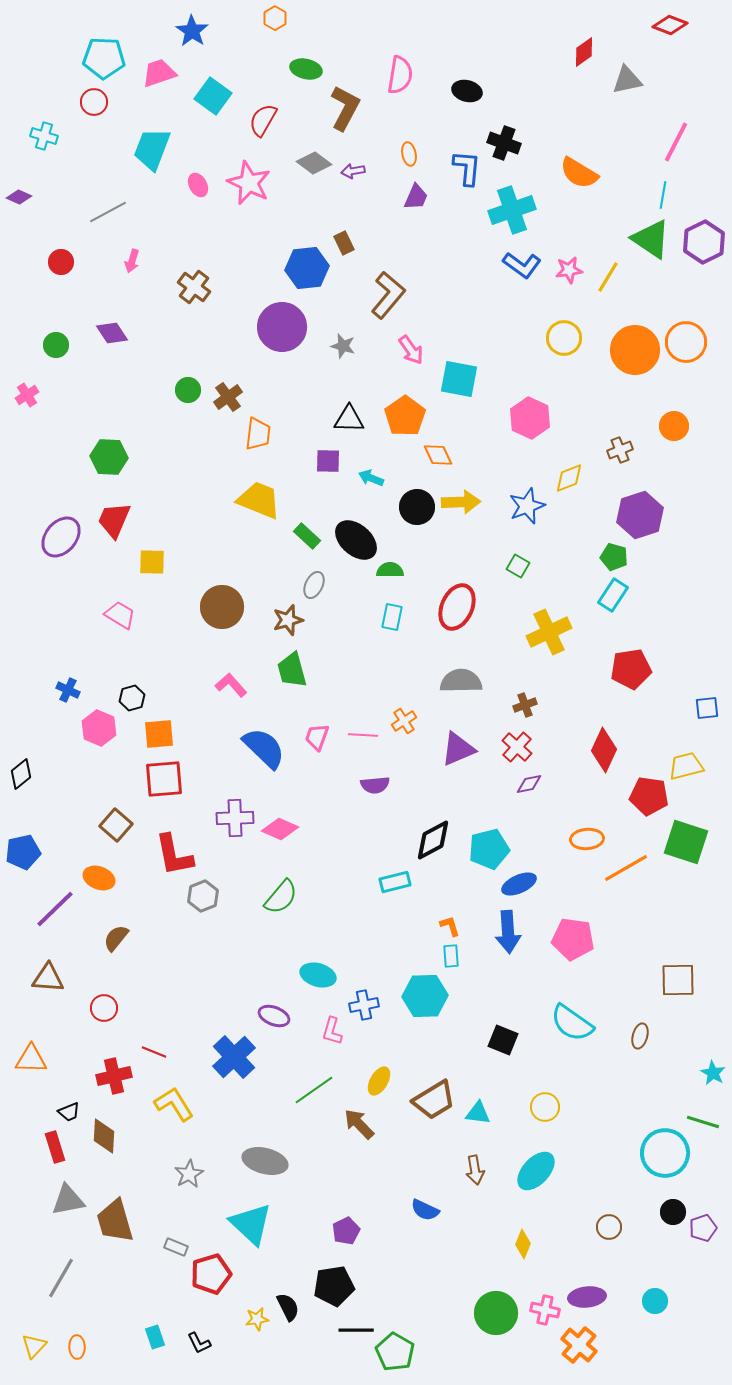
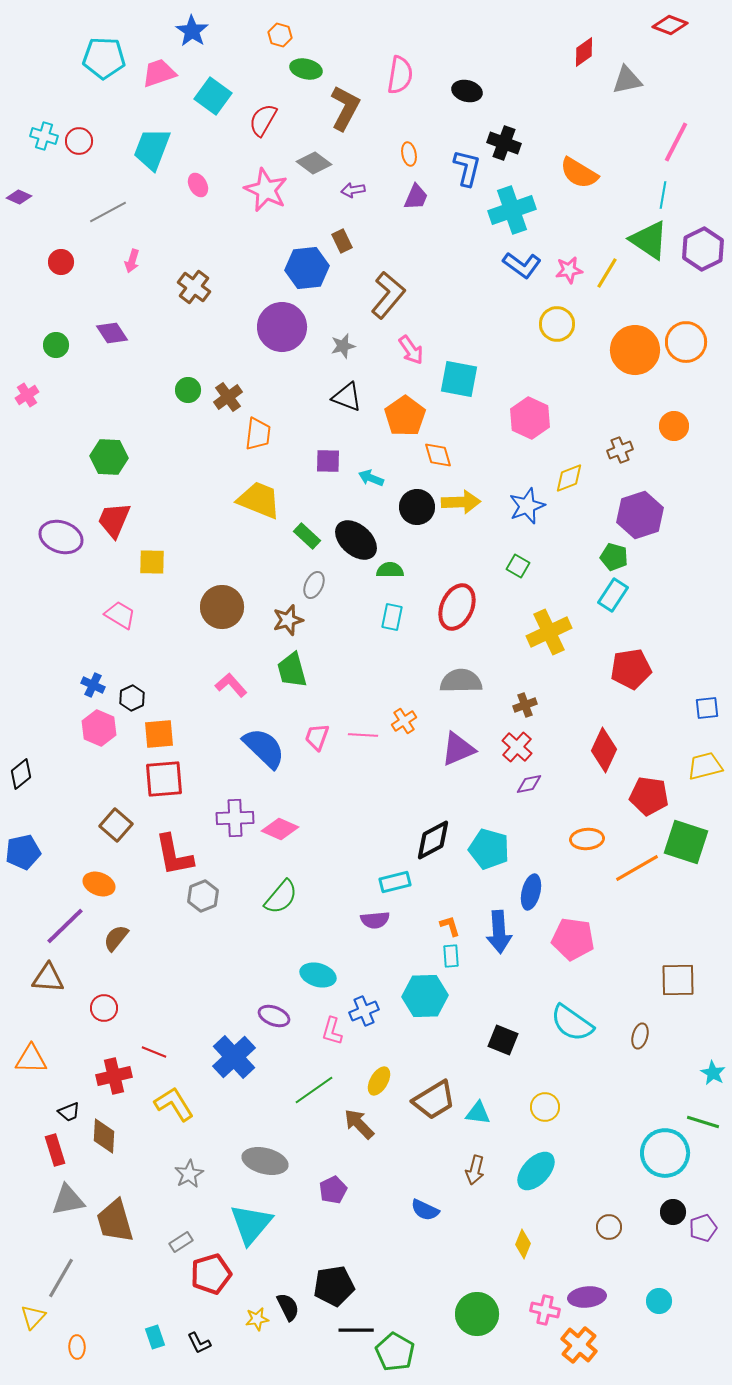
orange hexagon at (275, 18): moved 5 px right, 17 px down; rotated 15 degrees counterclockwise
red circle at (94, 102): moved 15 px left, 39 px down
blue L-shape at (467, 168): rotated 9 degrees clockwise
purple arrow at (353, 171): moved 19 px down
pink star at (249, 183): moved 17 px right, 7 px down
green triangle at (651, 239): moved 2 px left, 1 px down
purple hexagon at (704, 242): moved 1 px left, 7 px down
brown rectangle at (344, 243): moved 2 px left, 2 px up
yellow line at (608, 277): moved 1 px left, 4 px up
yellow circle at (564, 338): moved 7 px left, 14 px up
gray star at (343, 346): rotated 30 degrees counterclockwise
black triangle at (349, 419): moved 2 px left, 22 px up; rotated 20 degrees clockwise
orange diamond at (438, 455): rotated 8 degrees clockwise
purple ellipse at (61, 537): rotated 69 degrees clockwise
blue cross at (68, 690): moved 25 px right, 5 px up
black hexagon at (132, 698): rotated 10 degrees counterclockwise
yellow trapezoid at (686, 766): moved 19 px right
purple semicircle at (375, 785): moved 135 px down
cyan pentagon at (489, 849): rotated 30 degrees clockwise
orange line at (626, 868): moved 11 px right
orange ellipse at (99, 878): moved 6 px down
blue ellipse at (519, 884): moved 12 px right, 8 px down; rotated 52 degrees counterclockwise
purple line at (55, 909): moved 10 px right, 17 px down
blue arrow at (508, 932): moved 9 px left
blue cross at (364, 1005): moved 6 px down; rotated 12 degrees counterclockwise
red rectangle at (55, 1147): moved 3 px down
brown arrow at (475, 1170): rotated 24 degrees clockwise
cyan triangle at (251, 1224): rotated 27 degrees clockwise
purple pentagon at (346, 1231): moved 13 px left, 41 px up
gray rectangle at (176, 1247): moved 5 px right, 5 px up; rotated 55 degrees counterclockwise
cyan circle at (655, 1301): moved 4 px right
green circle at (496, 1313): moved 19 px left, 1 px down
yellow triangle at (34, 1346): moved 1 px left, 29 px up
